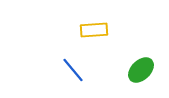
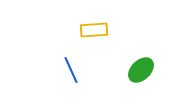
blue line: moved 2 px left; rotated 16 degrees clockwise
